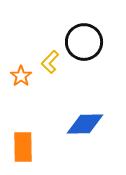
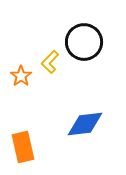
blue diamond: rotated 6 degrees counterclockwise
orange rectangle: rotated 12 degrees counterclockwise
